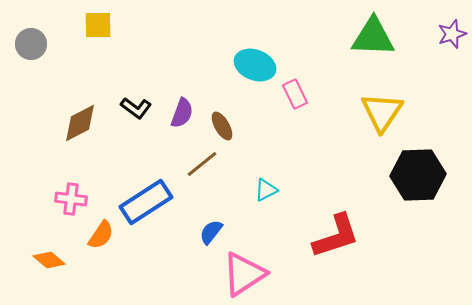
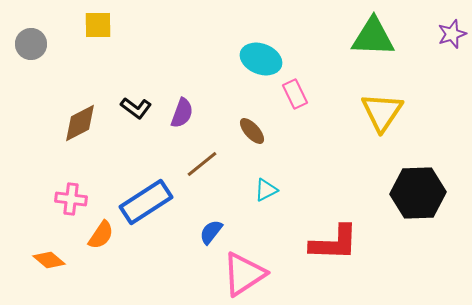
cyan ellipse: moved 6 px right, 6 px up
brown ellipse: moved 30 px right, 5 px down; rotated 12 degrees counterclockwise
black hexagon: moved 18 px down
red L-shape: moved 2 px left, 7 px down; rotated 20 degrees clockwise
